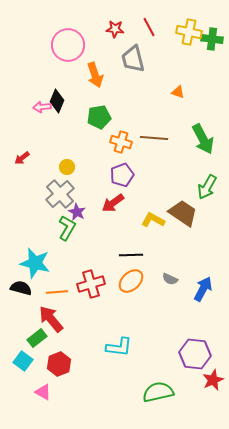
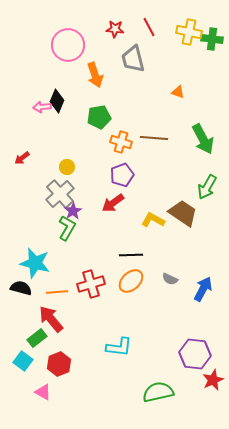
purple star at (77, 212): moved 4 px left, 1 px up; rotated 12 degrees clockwise
